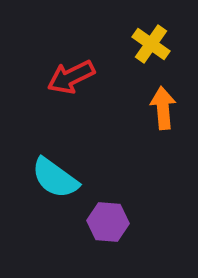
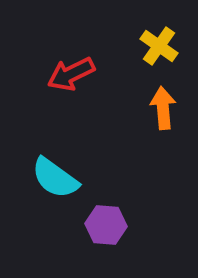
yellow cross: moved 8 px right, 2 px down
red arrow: moved 3 px up
purple hexagon: moved 2 px left, 3 px down
